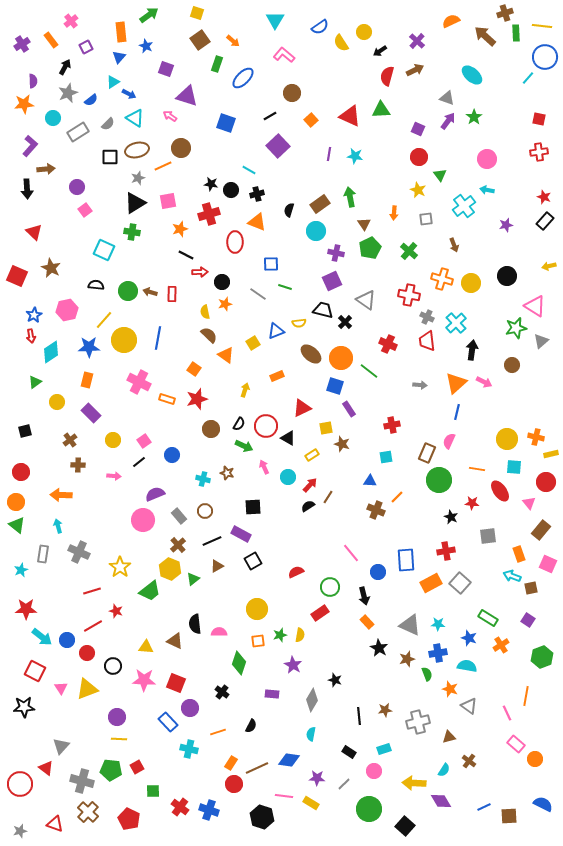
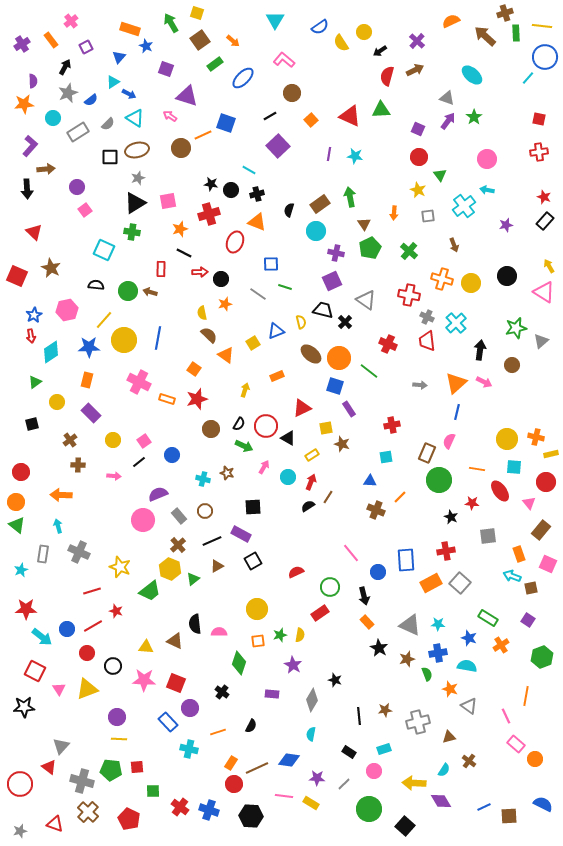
green arrow at (149, 15): moved 22 px right, 8 px down; rotated 84 degrees counterclockwise
orange rectangle at (121, 32): moved 9 px right, 3 px up; rotated 66 degrees counterclockwise
pink L-shape at (284, 55): moved 5 px down
green rectangle at (217, 64): moved 2 px left; rotated 35 degrees clockwise
orange line at (163, 166): moved 40 px right, 31 px up
gray square at (426, 219): moved 2 px right, 3 px up
red ellipse at (235, 242): rotated 20 degrees clockwise
black line at (186, 255): moved 2 px left, 2 px up
yellow arrow at (549, 266): rotated 72 degrees clockwise
black circle at (222, 282): moved 1 px left, 3 px up
red rectangle at (172, 294): moved 11 px left, 25 px up
pink triangle at (535, 306): moved 9 px right, 14 px up
yellow semicircle at (205, 312): moved 3 px left, 1 px down
yellow semicircle at (299, 323): moved 2 px right, 1 px up; rotated 96 degrees counterclockwise
black arrow at (472, 350): moved 8 px right
orange circle at (341, 358): moved 2 px left
black square at (25, 431): moved 7 px right, 7 px up
pink arrow at (264, 467): rotated 56 degrees clockwise
red arrow at (310, 485): moved 1 px right, 3 px up; rotated 21 degrees counterclockwise
purple semicircle at (155, 494): moved 3 px right
orange line at (397, 497): moved 3 px right
yellow star at (120, 567): rotated 15 degrees counterclockwise
blue circle at (67, 640): moved 11 px up
pink triangle at (61, 688): moved 2 px left, 1 px down
pink line at (507, 713): moved 1 px left, 3 px down
red square at (137, 767): rotated 24 degrees clockwise
red triangle at (46, 768): moved 3 px right, 1 px up
black hexagon at (262, 817): moved 11 px left, 1 px up; rotated 15 degrees counterclockwise
